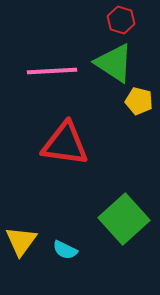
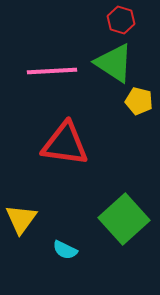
yellow triangle: moved 22 px up
